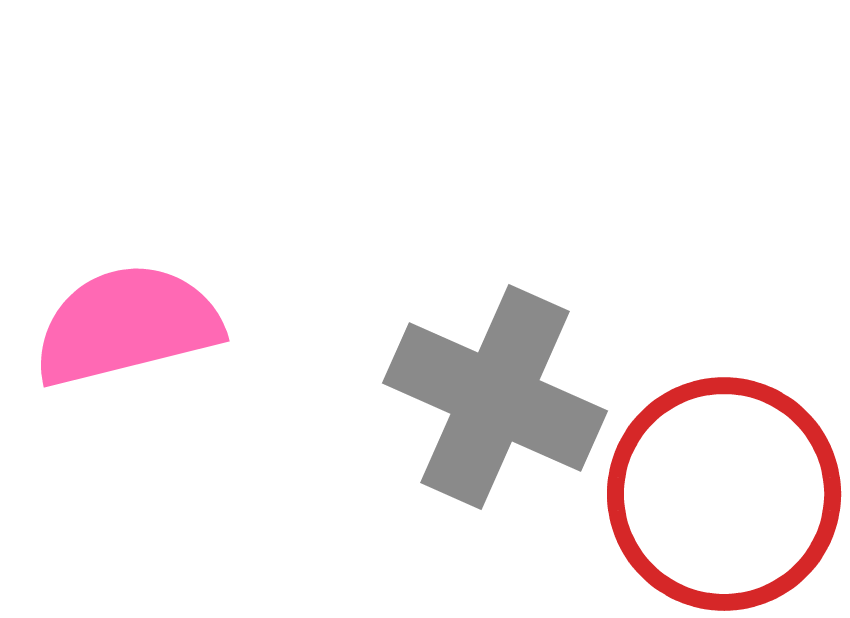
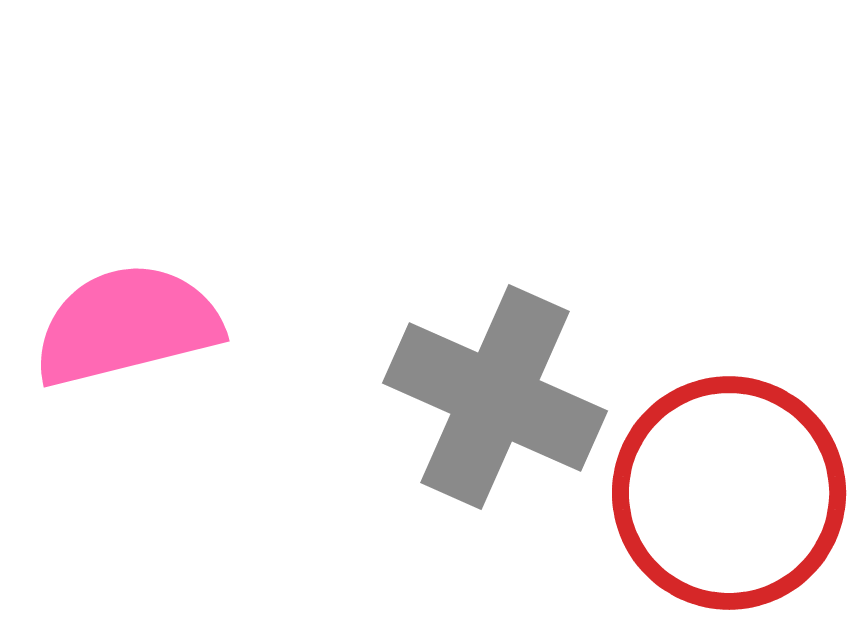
red circle: moved 5 px right, 1 px up
